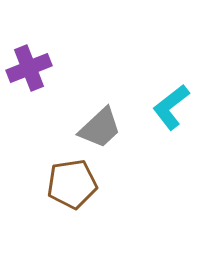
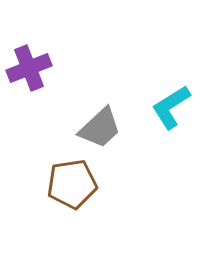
cyan L-shape: rotated 6 degrees clockwise
